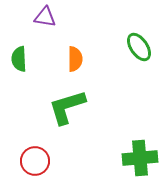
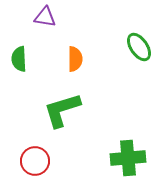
green L-shape: moved 5 px left, 3 px down
green cross: moved 12 px left
